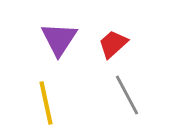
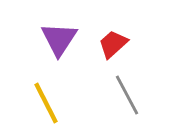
yellow line: rotated 15 degrees counterclockwise
